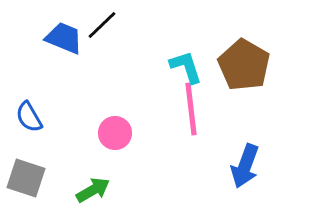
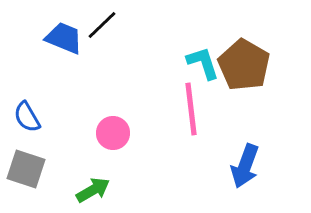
cyan L-shape: moved 17 px right, 4 px up
blue semicircle: moved 2 px left
pink circle: moved 2 px left
gray square: moved 9 px up
